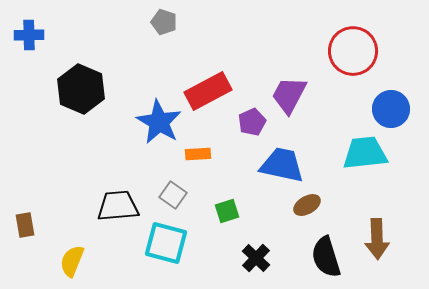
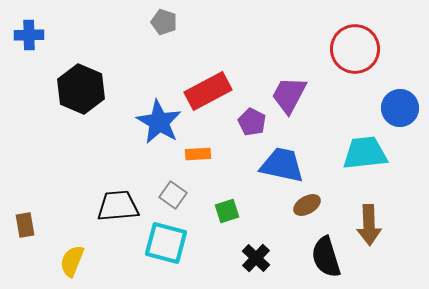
red circle: moved 2 px right, 2 px up
blue circle: moved 9 px right, 1 px up
purple pentagon: rotated 20 degrees counterclockwise
brown arrow: moved 8 px left, 14 px up
